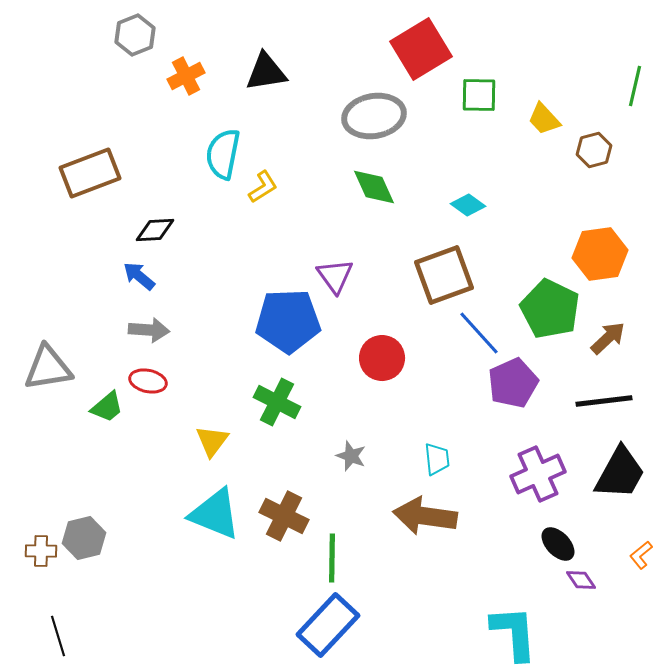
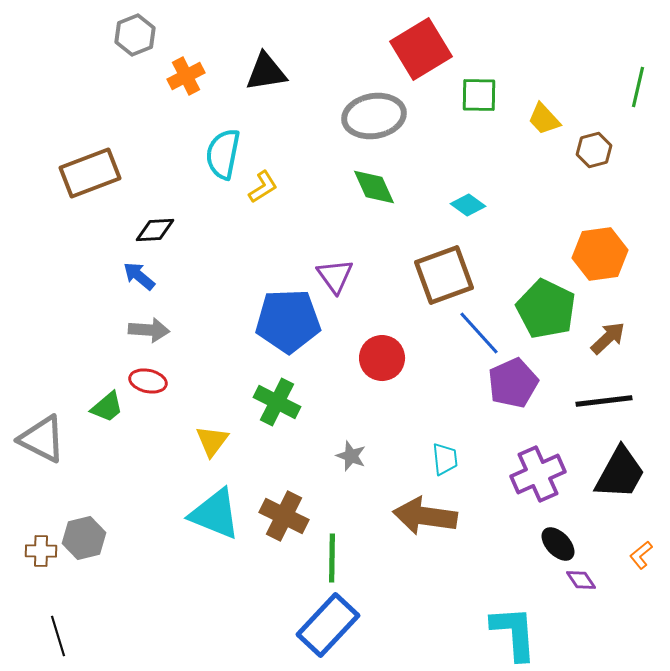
green line at (635, 86): moved 3 px right, 1 px down
green pentagon at (550, 309): moved 4 px left
gray triangle at (48, 368): moved 6 px left, 71 px down; rotated 36 degrees clockwise
cyan trapezoid at (437, 459): moved 8 px right
